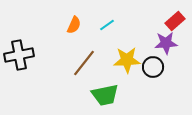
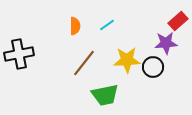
red rectangle: moved 3 px right
orange semicircle: moved 1 px right, 1 px down; rotated 24 degrees counterclockwise
black cross: moved 1 px up
